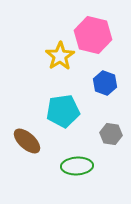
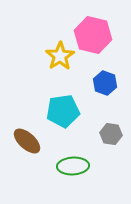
green ellipse: moved 4 px left
